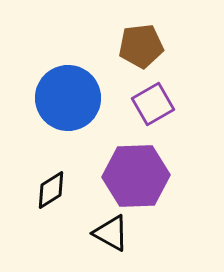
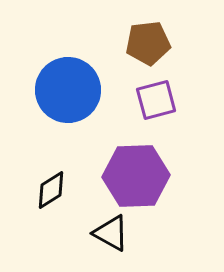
brown pentagon: moved 7 px right, 3 px up
blue circle: moved 8 px up
purple square: moved 3 px right, 4 px up; rotated 15 degrees clockwise
